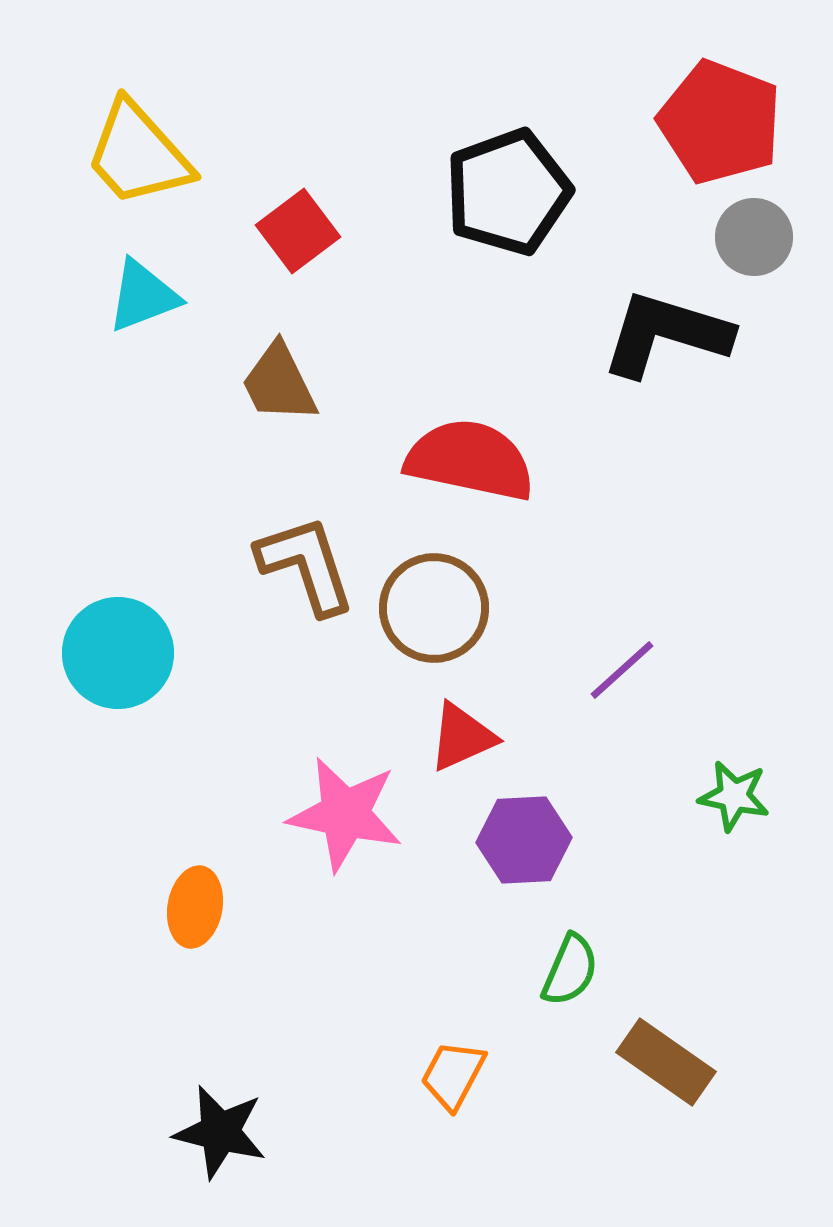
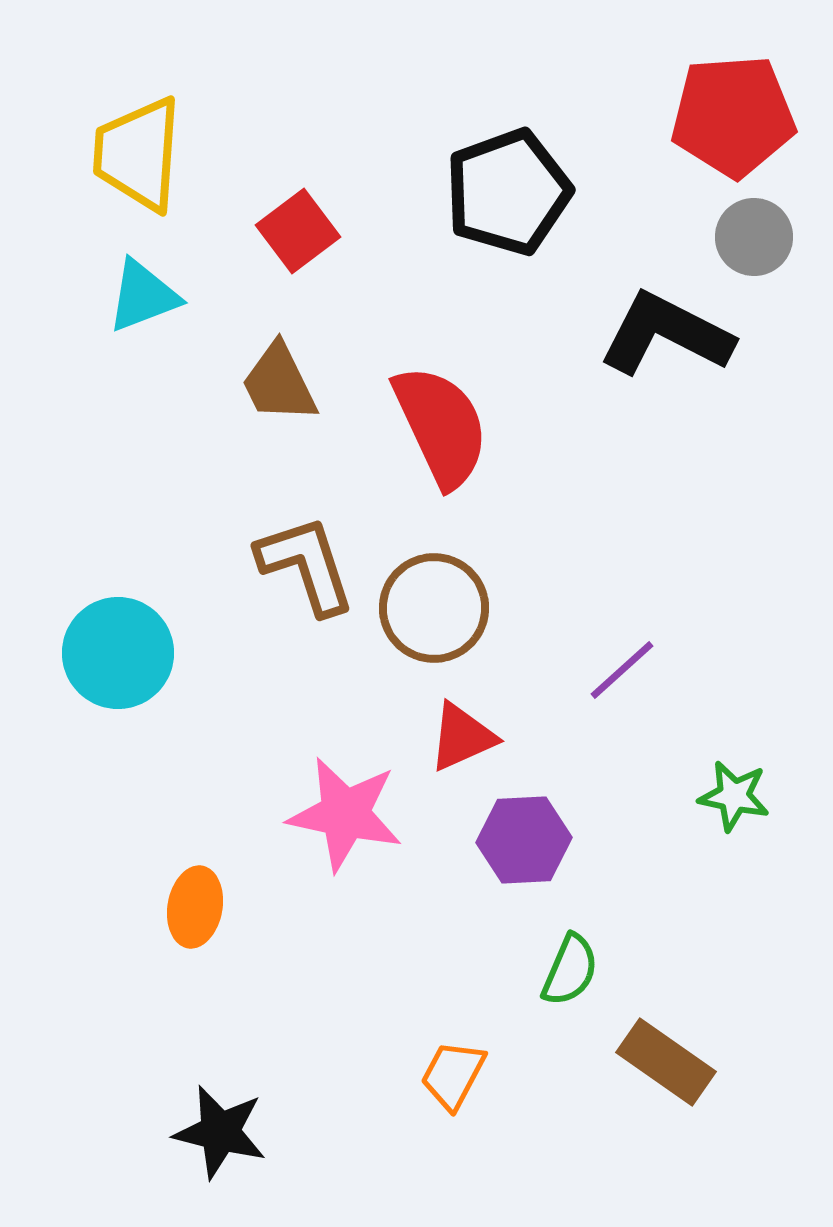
red pentagon: moved 13 px right, 6 px up; rotated 25 degrees counterclockwise
yellow trapezoid: rotated 46 degrees clockwise
black L-shape: rotated 10 degrees clockwise
red semicircle: moved 29 px left, 34 px up; rotated 53 degrees clockwise
